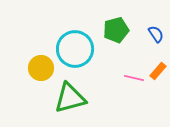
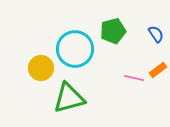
green pentagon: moved 3 px left, 1 px down
orange rectangle: moved 1 px up; rotated 12 degrees clockwise
green triangle: moved 1 px left
